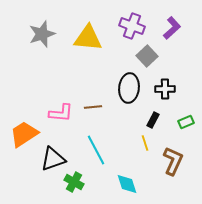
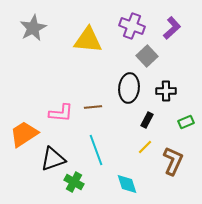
gray star: moved 9 px left, 6 px up; rotated 8 degrees counterclockwise
yellow triangle: moved 2 px down
black cross: moved 1 px right, 2 px down
black rectangle: moved 6 px left
yellow line: moved 4 px down; rotated 63 degrees clockwise
cyan line: rotated 8 degrees clockwise
